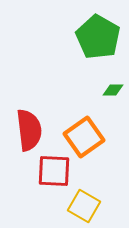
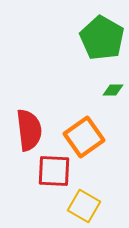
green pentagon: moved 4 px right, 1 px down
